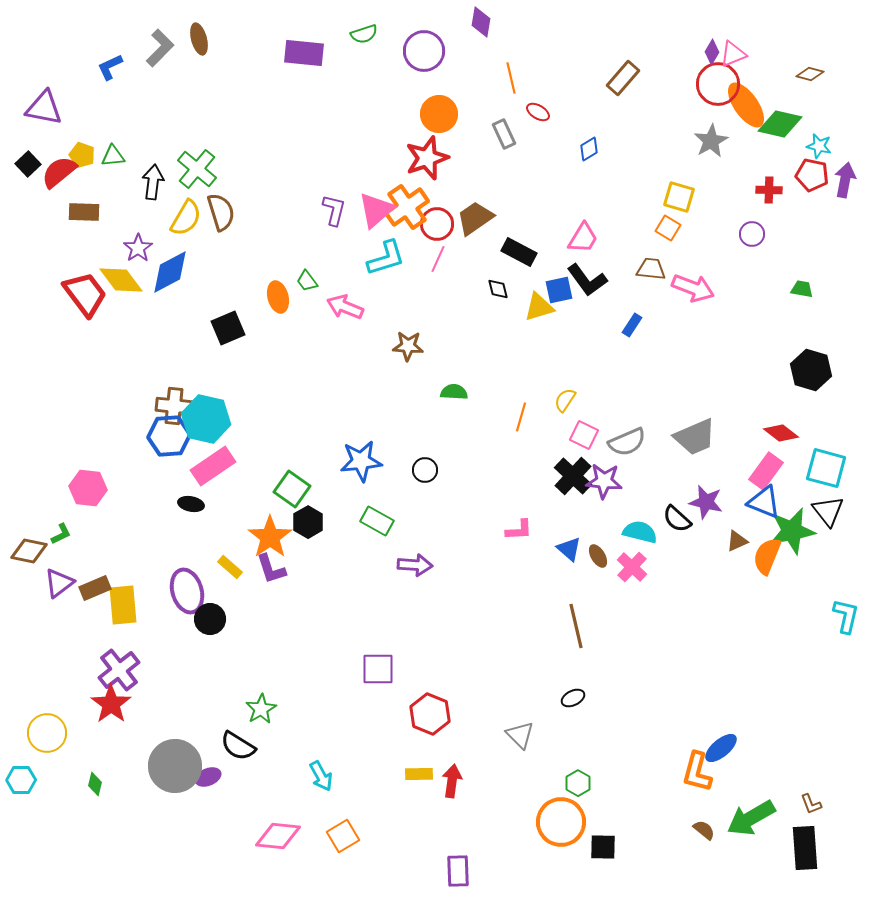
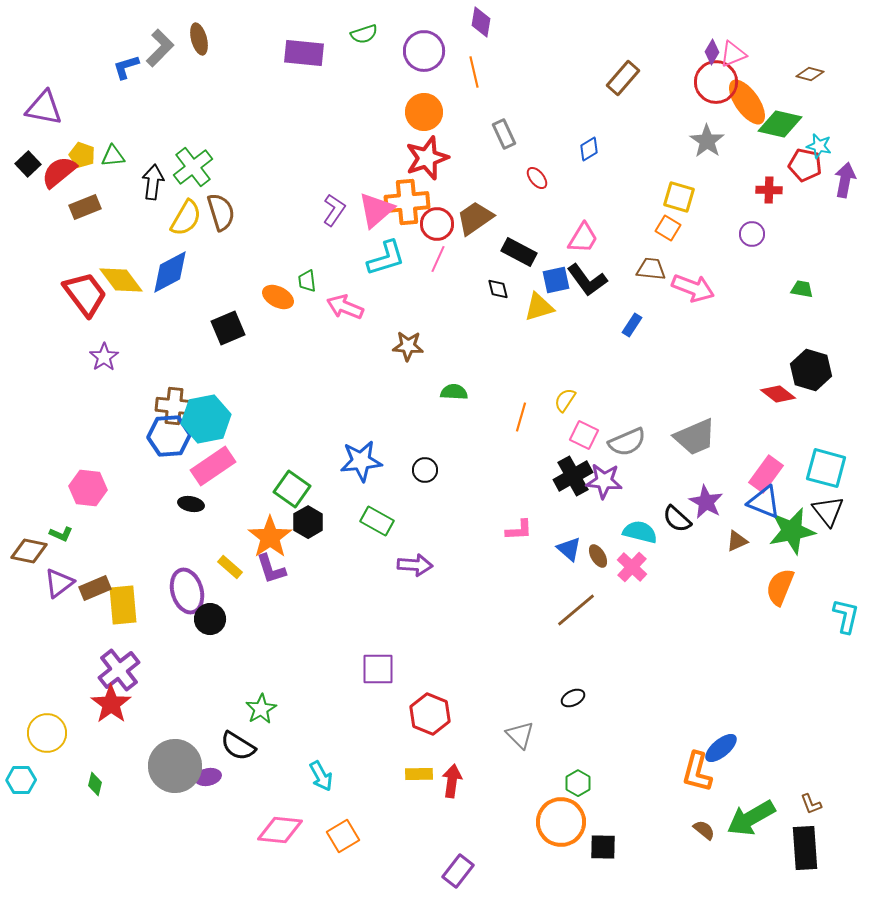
blue L-shape at (110, 67): moved 16 px right; rotated 8 degrees clockwise
orange line at (511, 78): moved 37 px left, 6 px up
red circle at (718, 84): moved 2 px left, 2 px up
orange ellipse at (746, 105): moved 1 px right, 3 px up
red ellipse at (538, 112): moved 1 px left, 66 px down; rotated 20 degrees clockwise
orange circle at (439, 114): moved 15 px left, 2 px up
gray star at (711, 141): moved 4 px left; rotated 8 degrees counterclockwise
green cross at (197, 169): moved 4 px left, 2 px up; rotated 12 degrees clockwise
red pentagon at (812, 175): moved 7 px left, 10 px up
orange cross at (407, 207): moved 5 px up; rotated 30 degrees clockwise
purple L-shape at (334, 210): rotated 20 degrees clockwise
brown rectangle at (84, 212): moved 1 px right, 5 px up; rotated 24 degrees counterclockwise
purple star at (138, 248): moved 34 px left, 109 px down
green trapezoid at (307, 281): rotated 30 degrees clockwise
blue square at (559, 290): moved 3 px left, 10 px up
orange ellipse at (278, 297): rotated 48 degrees counterclockwise
cyan hexagon at (206, 419): rotated 24 degrees counterclockwise
red diamond at (781, 433): moved 3 px left, 39 px up
pink rectangle at (766, 471): moved 3 px down
black cross at (573, 476): rotated 18 degrees clockwise
purple star at (706, 502): rotated 16 degrees clockwise
green L-shape at (61, 534): rotated 50 degrees clockwise
orange semicircle at (767, 556): moved 13 px right, 31 px down
brown line at (576, 626): moved 16 px up; rotated 63 degrees clockwise
purple ellipse at (208, 777): rotated 10 degrees clockwise
pink diamond at (278, 836): moved 2 px right, 6 px up
purple rectangle at (458, 871): rotated 40 degrees clockwise
